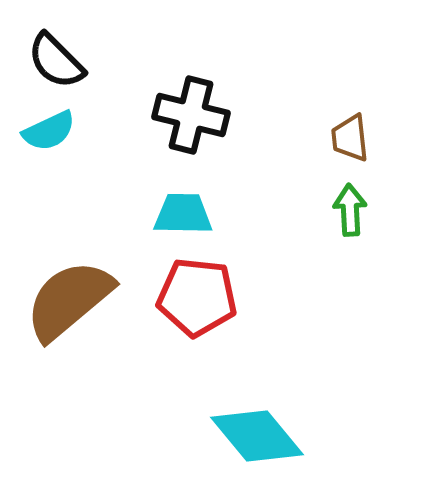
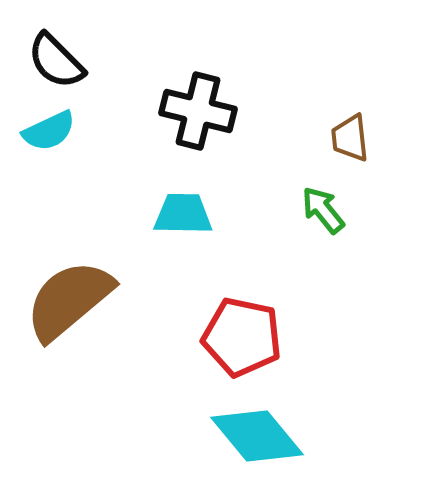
black cross: moved 7 px right, 4 px up
green arrow: moved 27 px left; rotated 36 degrees counterclockwise
red pentagon: moved 45 px right, 40 px down; rotated 6 degrees clockwise
